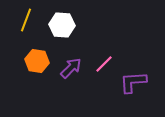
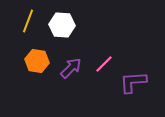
yellow line: moved 2 px right, 1 px down
